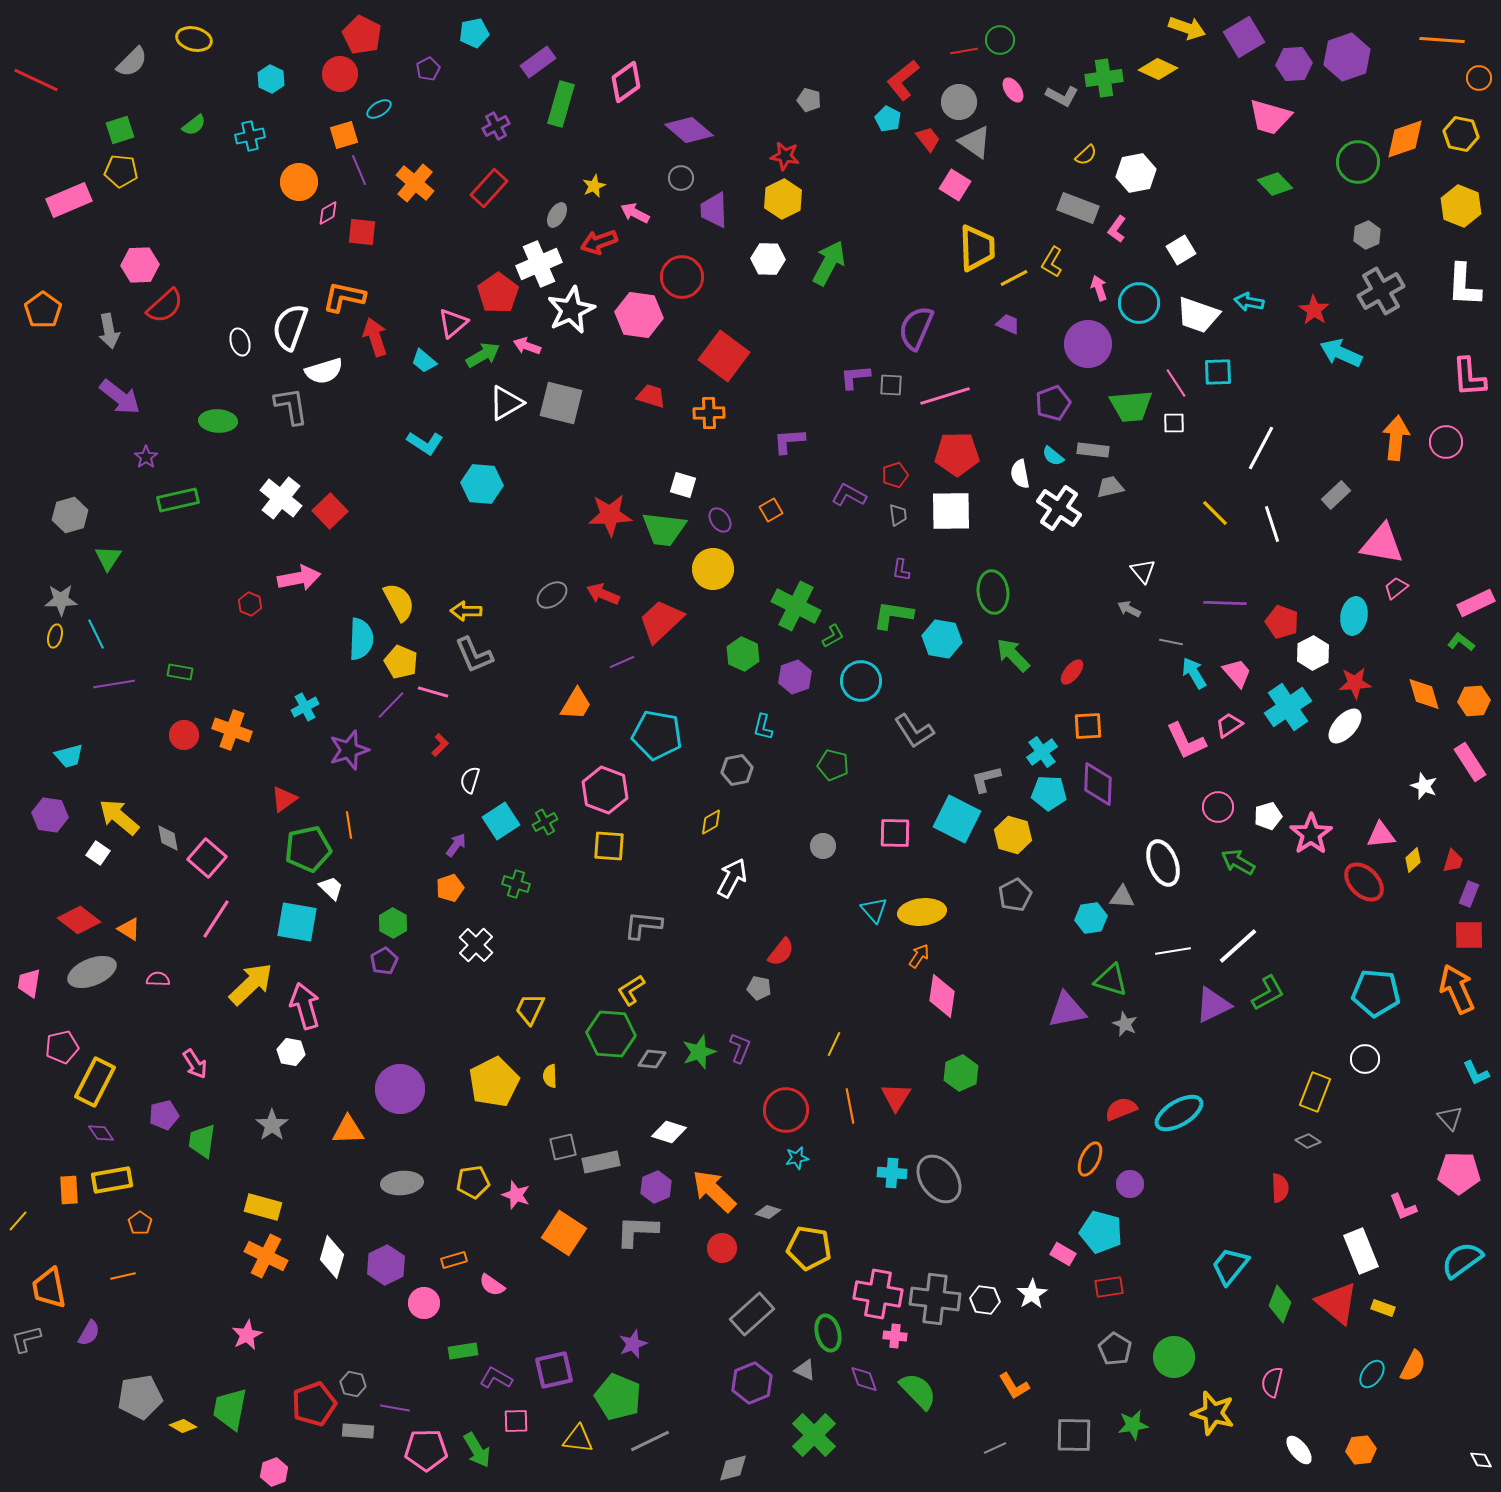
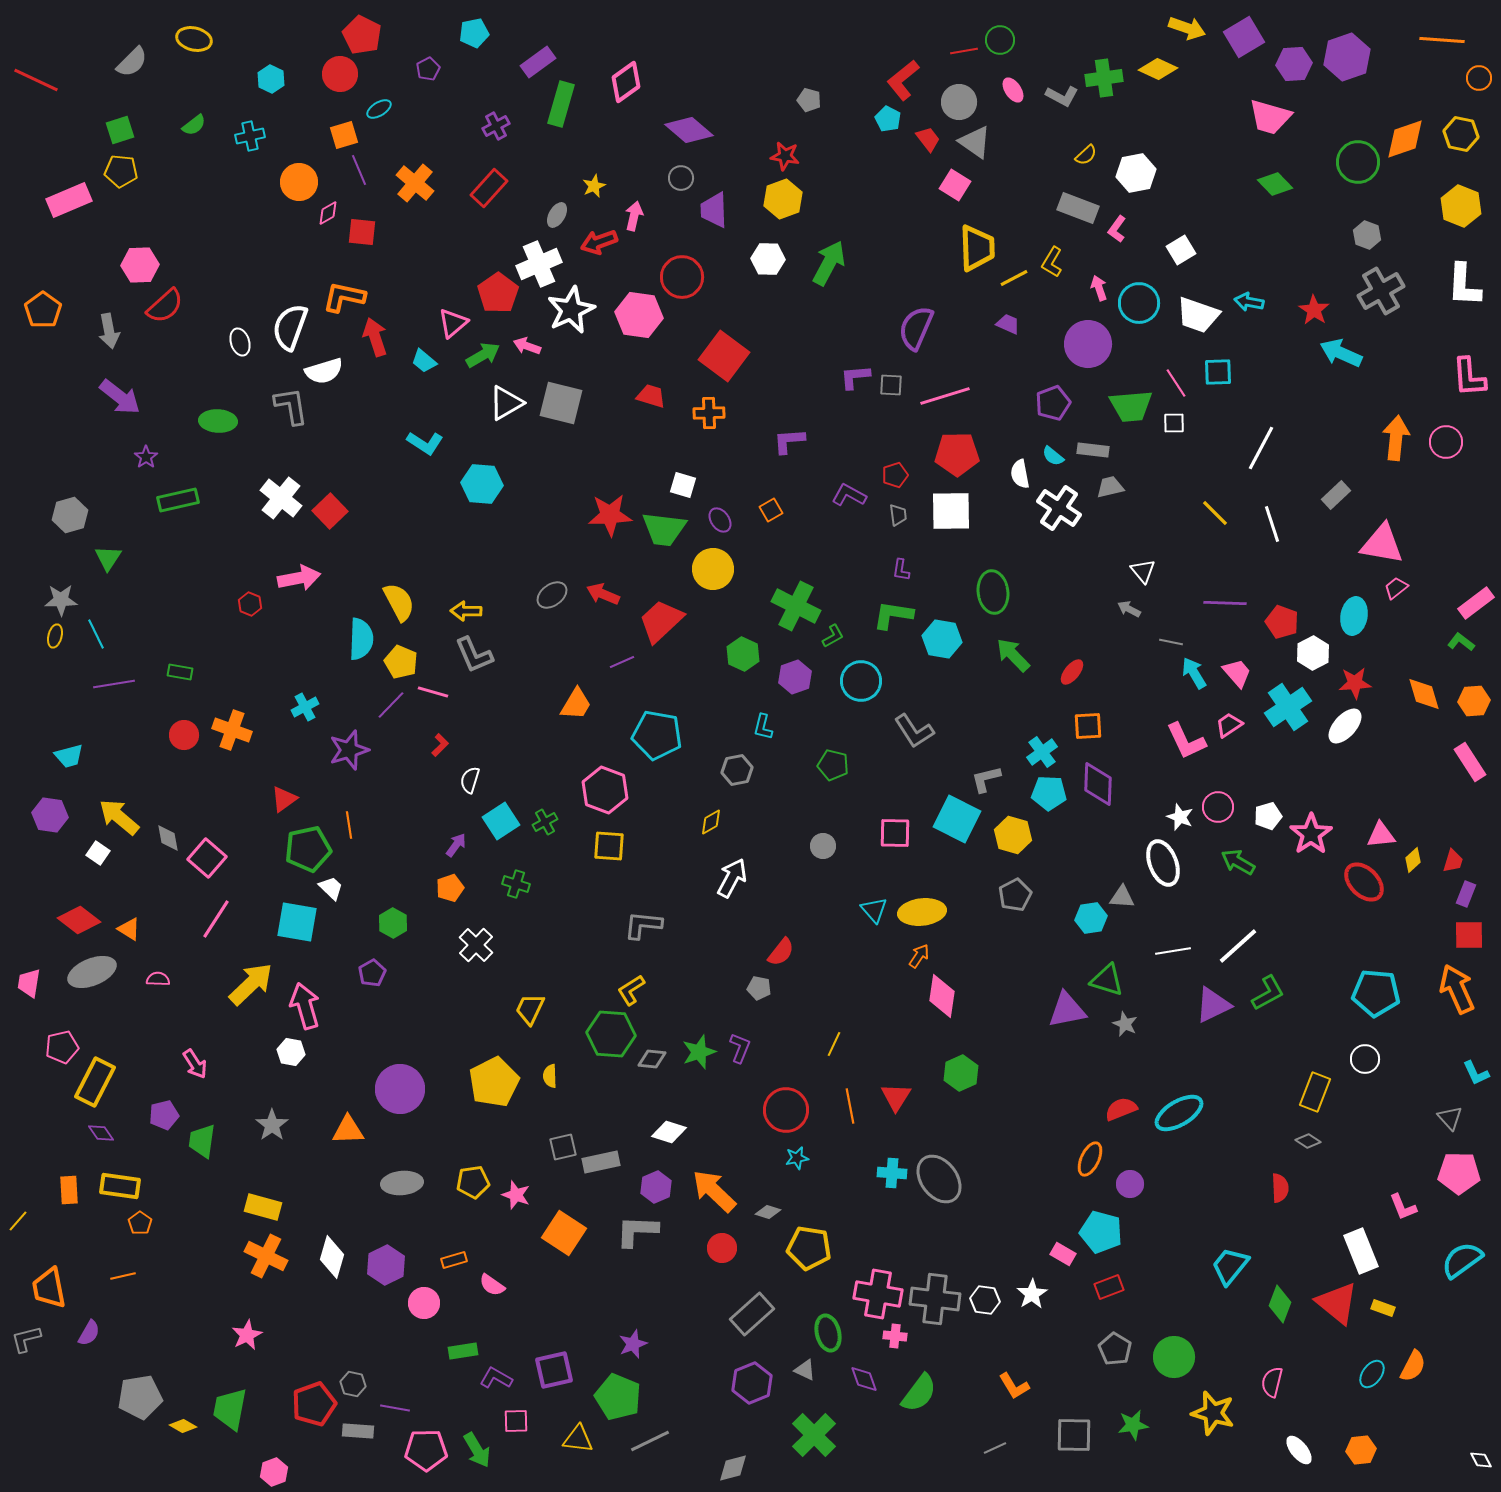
yellow hexagon at (783, 199): rotated 6 degrees clockwise
pink arrow at (635, 213): moved 1 px left, 3 px down; rotated 76 degrees clockwise
gray hexagon at (1367, 235): rotated 16 degrees counterclockwise
pink rectangle at (1476, 603): rotated 12 degrees counterclockwise
white star at (1424, 786): moved 244 px left, 31 px down
purple rectangle at (1469, 894): moved 3 px left
purple pentagon at (384, 961): moved 12 px left, 12 px down
green triangle at (1111, 980): moved 4 px left
yellow rectangle at (112, 1180): moved 8 px right, 6 px down; rotated 18 degrees clockwise
red rectangle at (1109, 1287): rotated 12 degrees counterclockwise
green semicircle at (918, 1391): moved 1 px right, 2 px down; rotated 81 degrees clockwise
